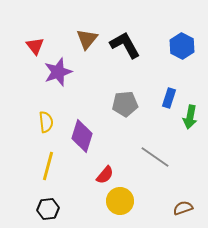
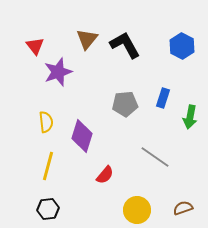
blue rectangle: moved 6 px left
yellow circle: moved 17 px right, 9 px down
